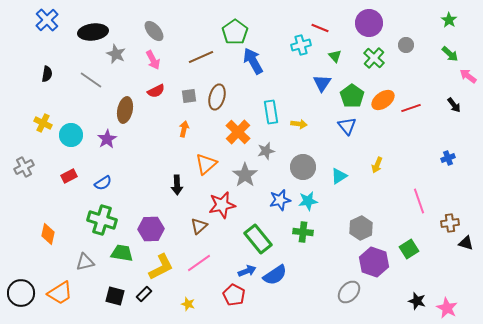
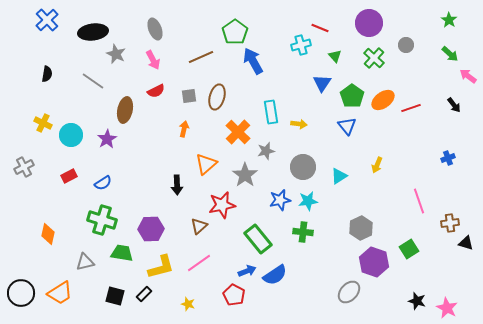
gray ellipse at (154, 31): moved 1 px right, 2 px up; rotated 20 degrees clockwise
gray line at (91, 80): moved 2 px right, 1 px down
yellow L-shape at (161, 267): rotated 12 degrees clockwise
